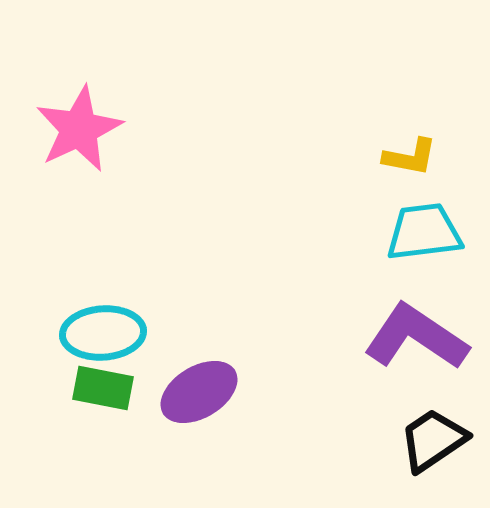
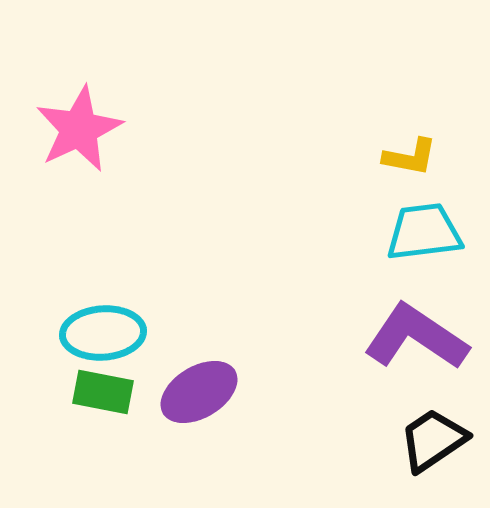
green rectangle: moved 4 px down
